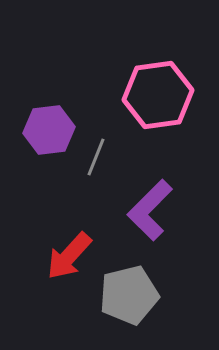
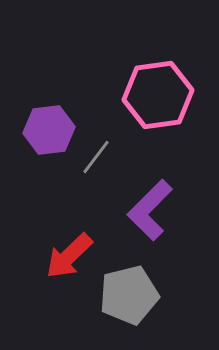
gray line: rotated 15 degrees clockwise
red arrow: rotated 4 degrees clockwise
